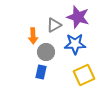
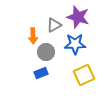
blue rectangle: moved 1 px down; rotated 56 degrees clockwise
